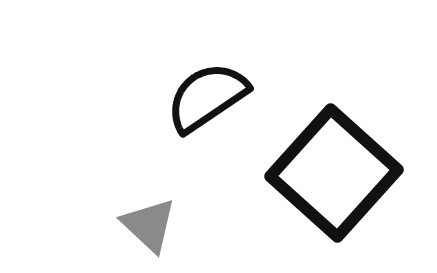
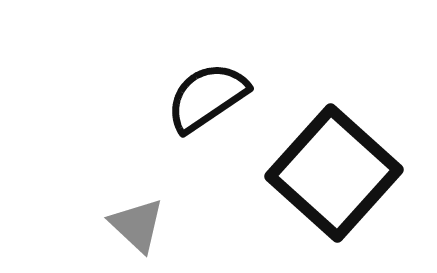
gray triangle: moved 12 px left
